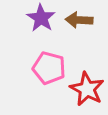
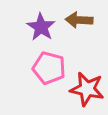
purple star: moved 9 px down
red star: rotated 16 degrees counterclockwise
